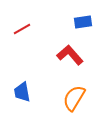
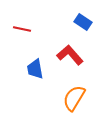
blue rectangle: rotated 42 degrees clockwise
red line: rotated 42 degrees clockwise
blue trapezoid: moved 13 px right, 23 px up
